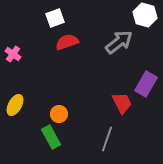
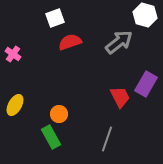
red semicircle: moved 3 px right
red trapezoid: moved 2 px left, 6 px up
